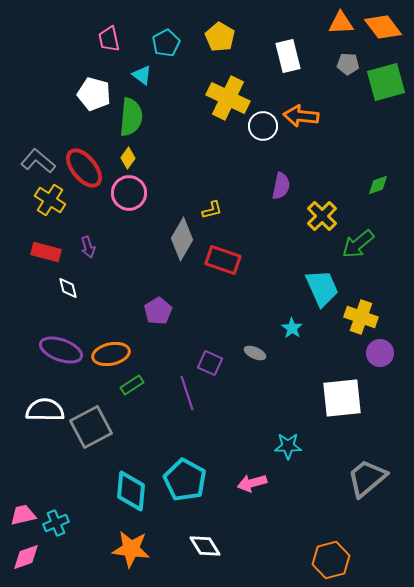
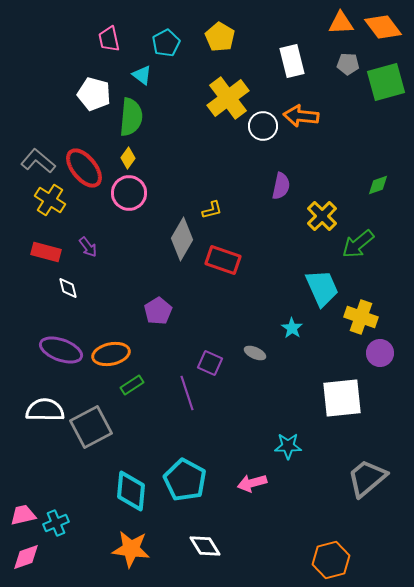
white rectangle at (288, 56): moved 4 px right, 5 px down
yellow cross at (228, 98): rotated 27 degrees clockwise
purple arrow at (88, 247): rotated 20 degrees counterclockwise
